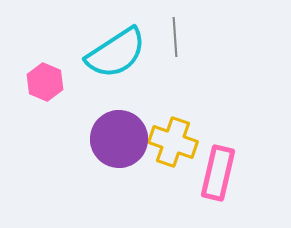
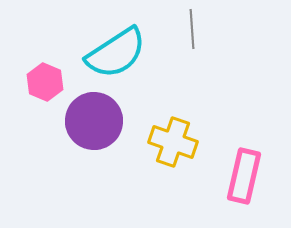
gray line: moved 17 px right, 8 px up
purple circle: moved 25 px left, 18 px up
pink rectangle: moved 26 px right, 3 px down
